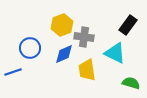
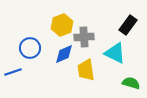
gray cross: rotated 12 degrees counterclockwise
yellow trapezoid: moved 1 px left
